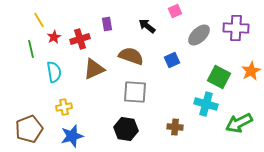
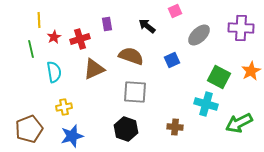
yellow line: rotated 28 degrees clockwise
purple cross: moved 5 px right
black hexagon: rotated 10 degrees clockwise
